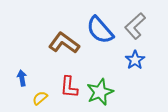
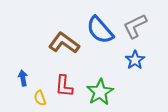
gray L-shape: rotated 16 degrees clockwise
blue arrow: moved 1 px right
red L-shape: moved 5 px left, 1 px up
green star: rotated 8 degrees counterclockwise
yellow semicircle: rotated 70 degrees counterclockwise
